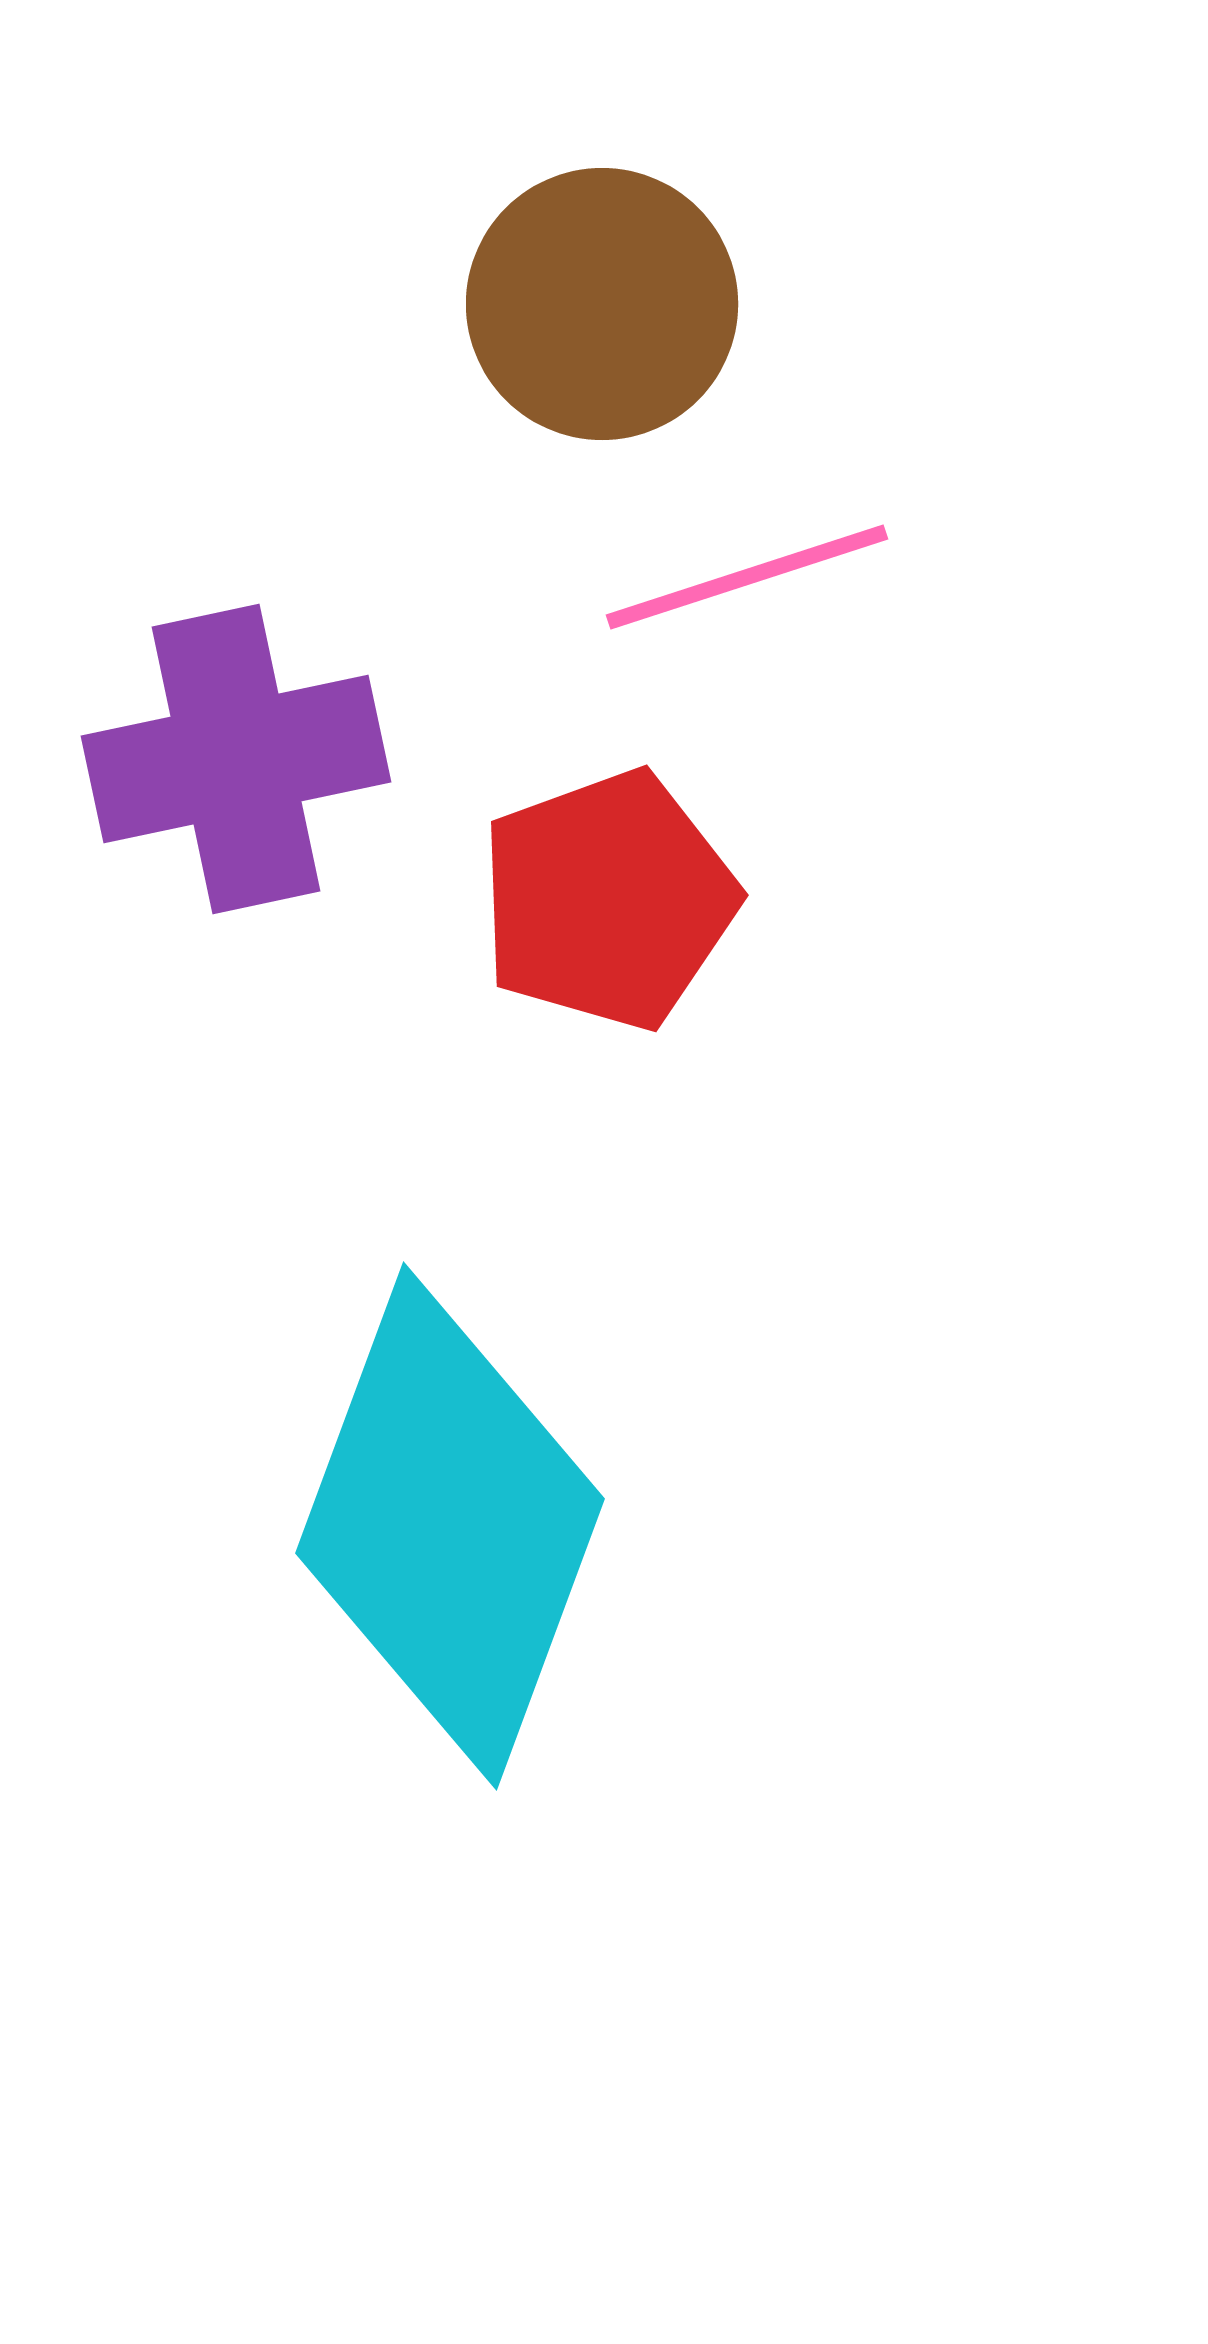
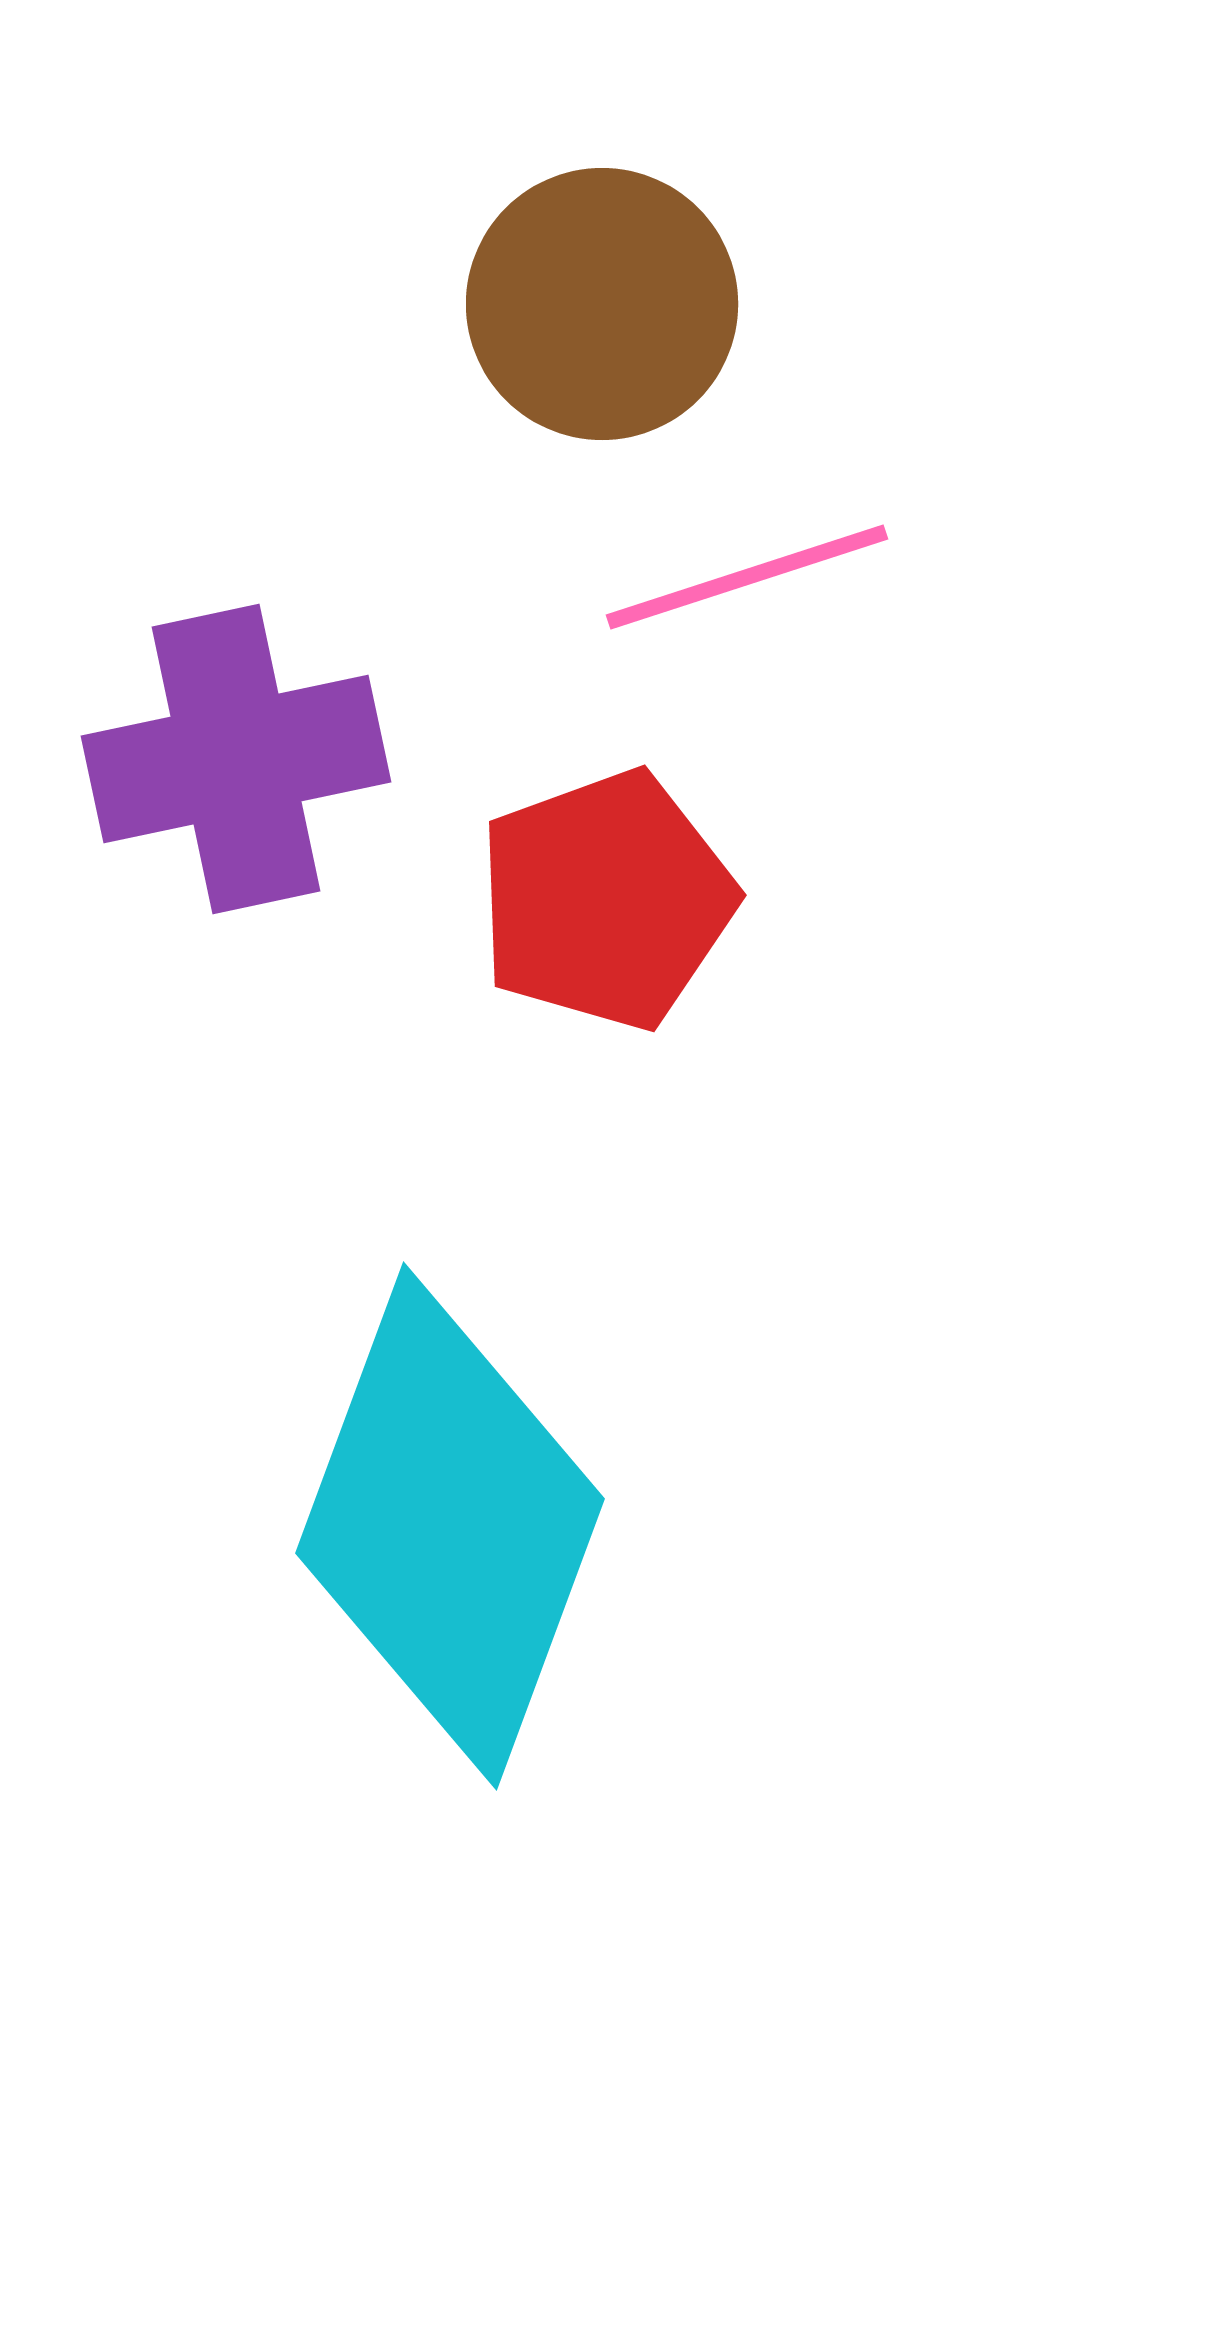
red pentagon: moved 2 px left
